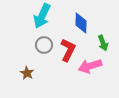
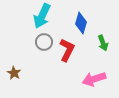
blue diamond: rotated 15 degrees clockwise
gray circle: moved 3 px up
red L-shape: moved 1 px left
pink arrow: moved 4 px right, 13 px down
brown star: moved 13 px left
